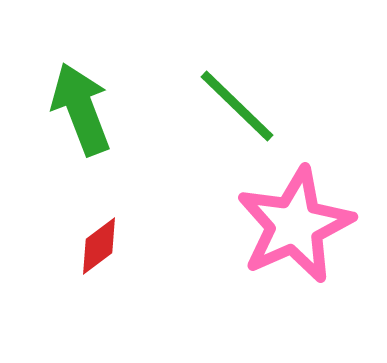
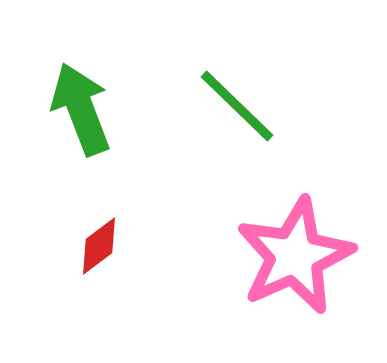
pink star: moved 31 px down
